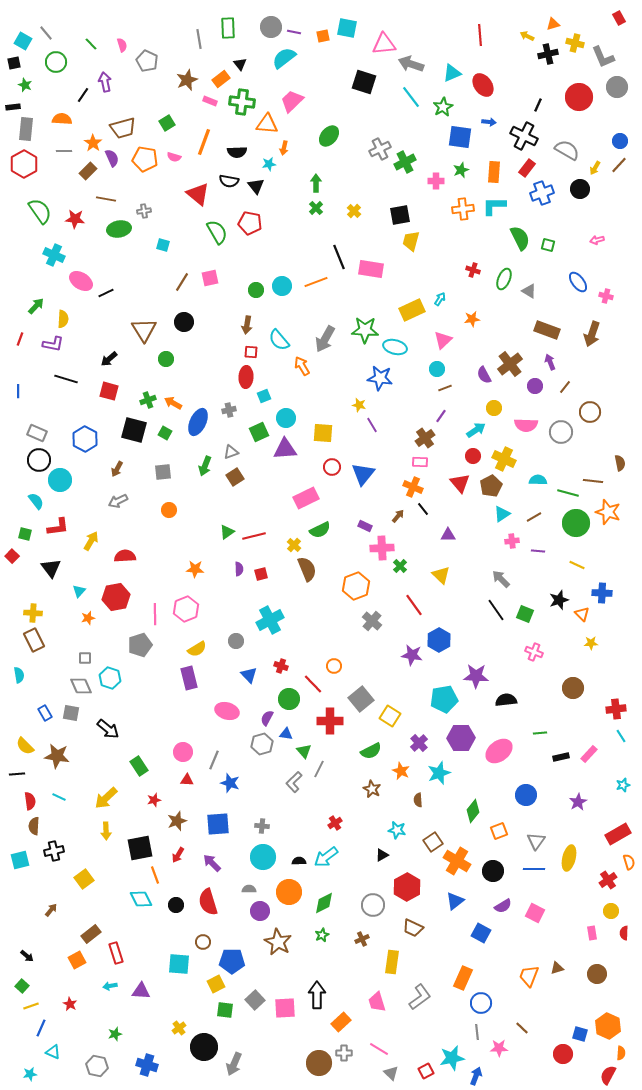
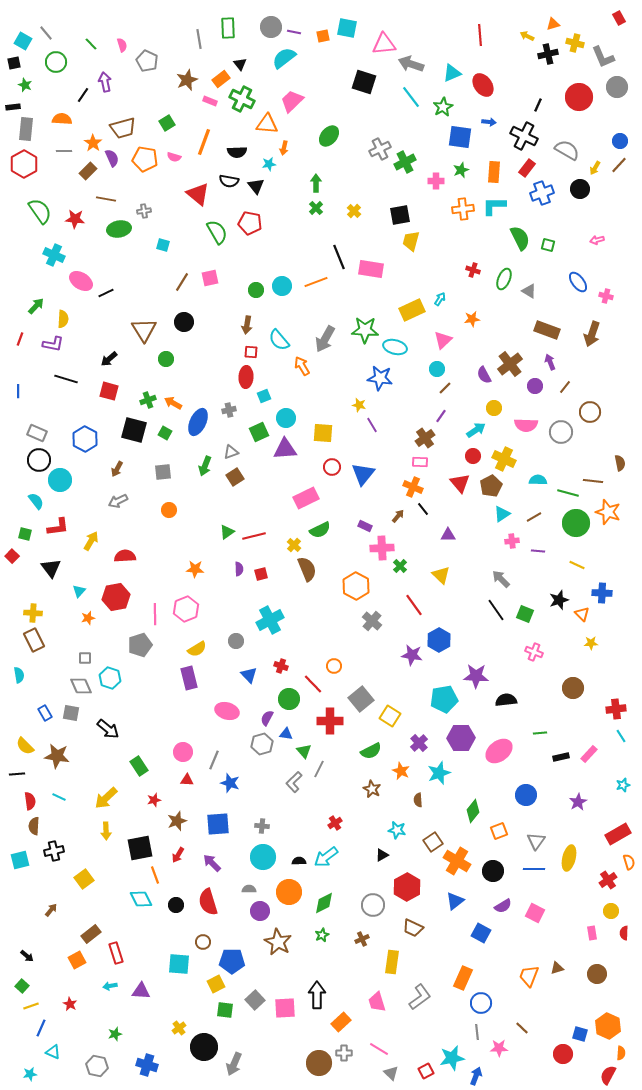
green cross at (242, 102): moved 3 px up; rotated 20 degrees clockwise
brown line at (445, 388): rotated 24 degrees counterclockwise
orange hexagon at (356, 586): rotated 12 degrees counterclockwise
